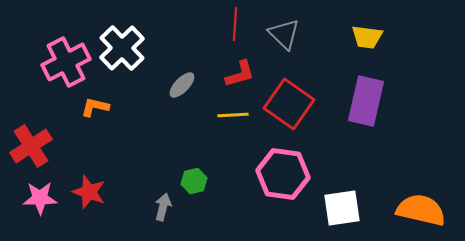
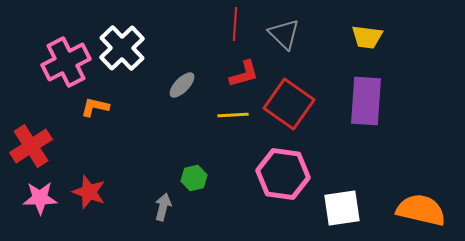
red L-shape: moved 4 px right
purple rectangle: rotated 9 degrees counterclockwise
green hexagon: moved 3 px up
